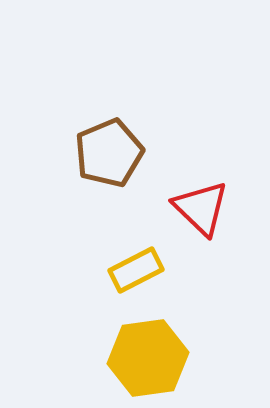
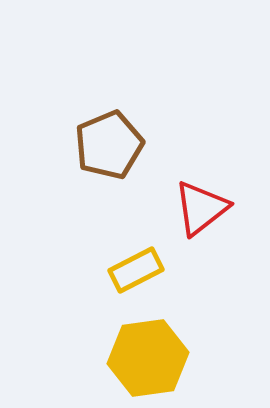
brown pentagon: moved 8 px up
red triangle: rotated 38 degrees clockwise
